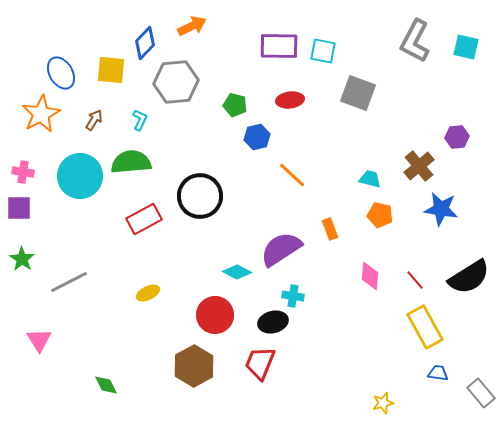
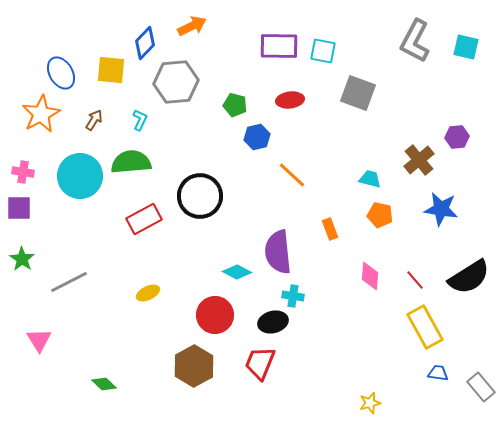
brown cross at (419, 166): moved 6 px up
purple semicircle at (281, 249): moved 3 px left, 3 px down; rotated 63 degrees counterclockwise
green diamond at (106, 385): moved 2 px left, 1 px up; rotated 20 degrees counterclockwise
gray rectangle at (481, 393): moved 6 px up
yellow star at (383, 403): moved 13 px left
